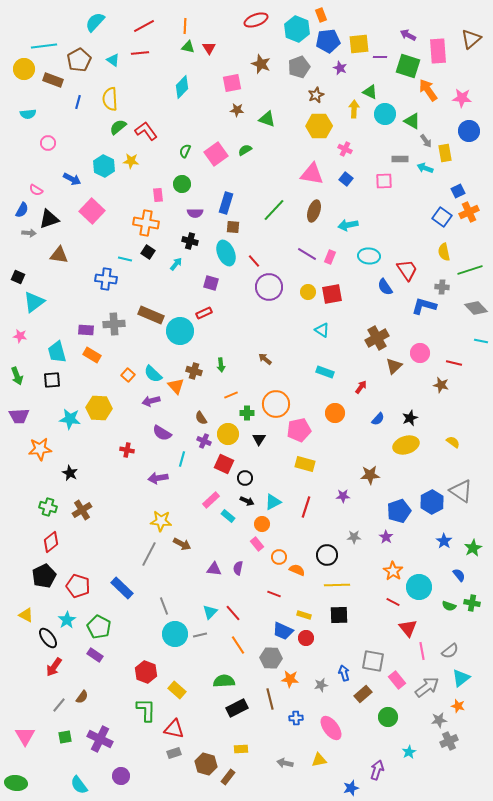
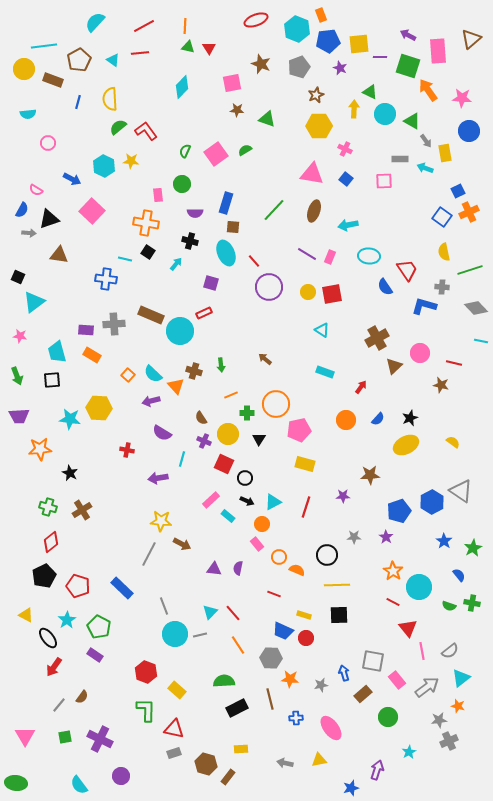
orange circle at (335, 413): moved 11 px right, 7 px down
yellow ellipse at (406, 445): rotated 10 degrees counterclockwise
